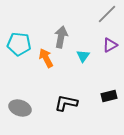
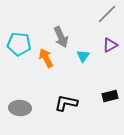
gray arrow: rotated 145 degrees clockwise
black rectangle: moved 1 px right
gray ellipse: rotated 15 degrees counterclockwise
